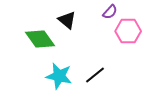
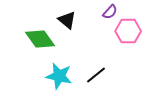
black line: moved 1 px right
